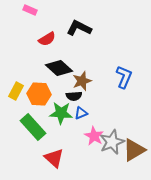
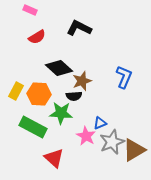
red semicircle: moved 10 px left, 2 px up
blue triangle: moved 19 px right, 10 px down
green rectangle: rotated 20 degrees counterclockwise
pink star: moved 8 px left
